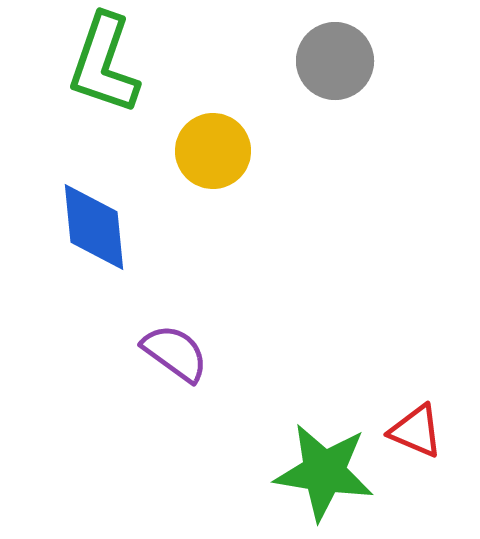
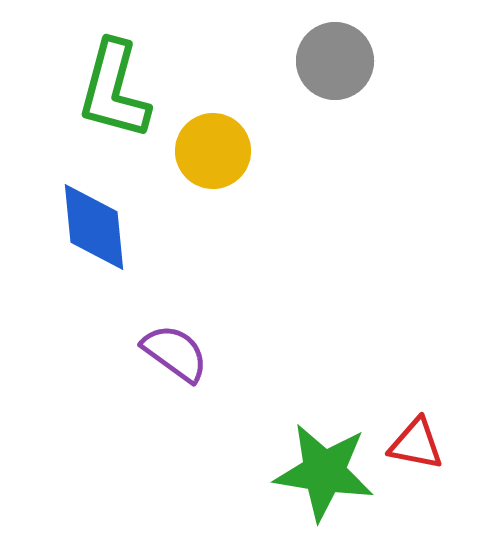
green L-shape: moved 10 px right, 26 px down; rotated 4 degrees counterclockwise
red triangle: moved 13 px down; rotated 12 degrees counterclockwise
